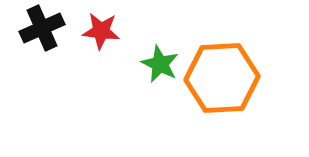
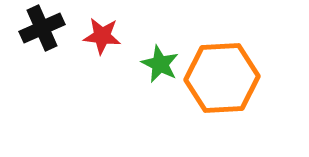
red star: moved 1 px right, 5 px down
